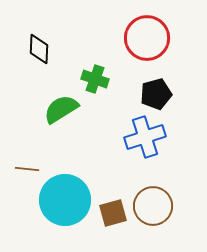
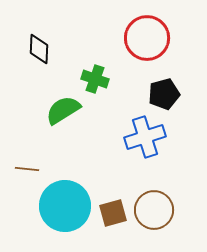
black pentagon: moved 8 px right
green semicircle: moved 2 px right, 1 px down
cyan circle: moved 6 px down
brown circle: moved 1 px right, 4 px down
